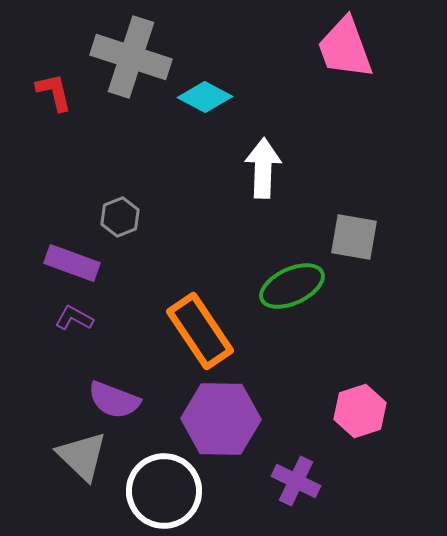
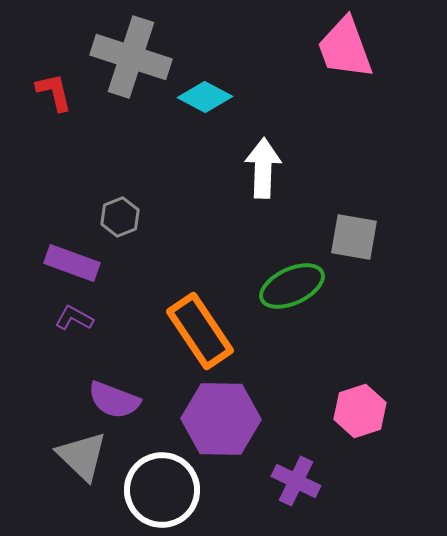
white circle: moved 2 px left, 1 px up
